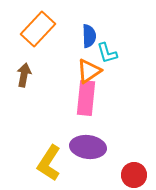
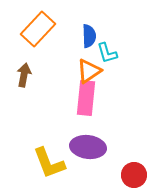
yellow L-shape: rotated 54 degrees counterclockwise
